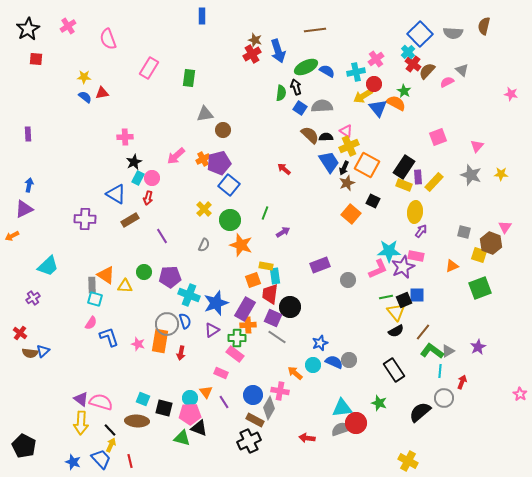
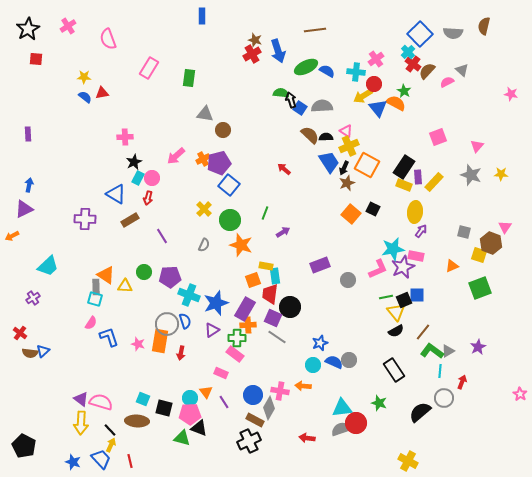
cyan cross at (356, 72): rotated 18 degrees clockwise
black arrow at (296, 87): moved 5 px left, 13 px down
green semicircle at (281, 93): rotated 91 degrees counterclockwise
gray triangle at (205, 114): rotated 18 degrees clockwise
black square at (373, 201): moved 8 px down
cyan star at (389, 251): moved 4 px right, 2 px up; rotated 10 degrees counterclockwise
gray rectangle at (92, 285): moved 4 px right, 2 px down
orange arrow at (295, 373): moved 8 px right, 13 px down; rotated 35 degrees counterclockwise
